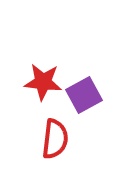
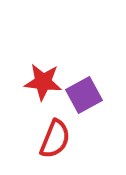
red semicircle: rotated 15 degrees clockwise
